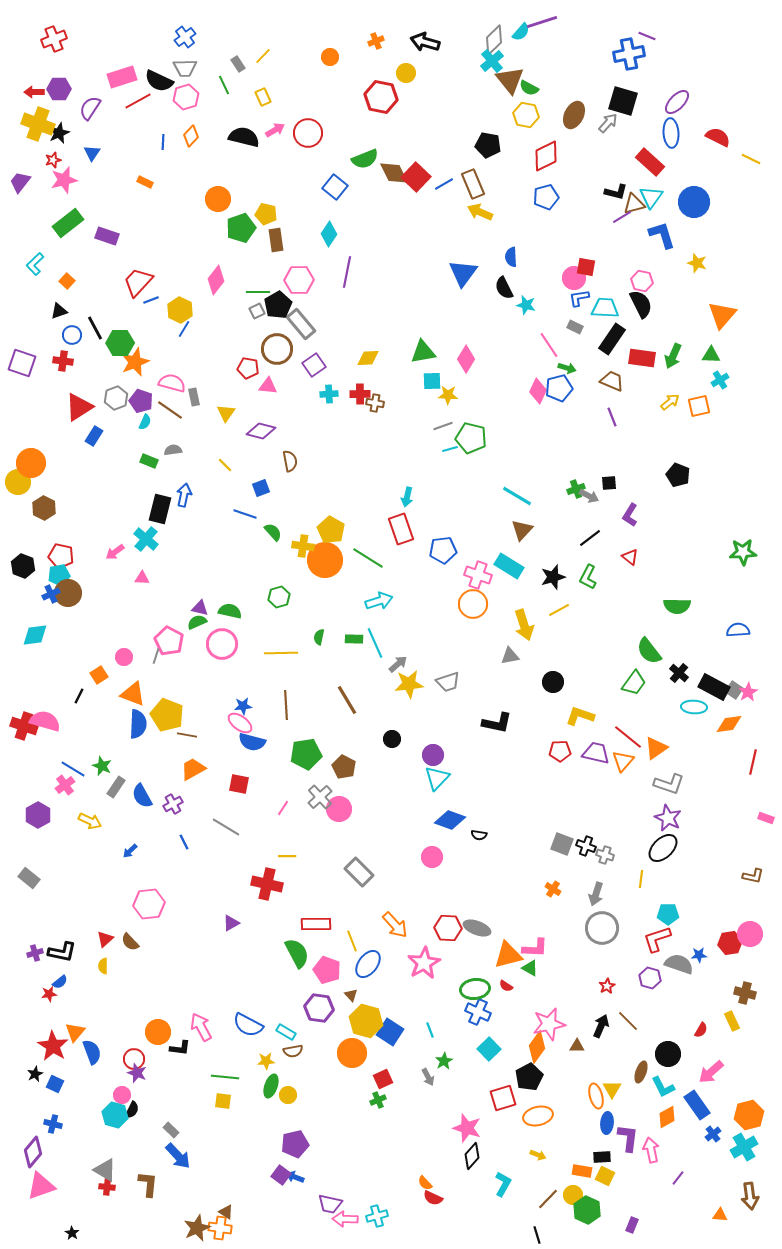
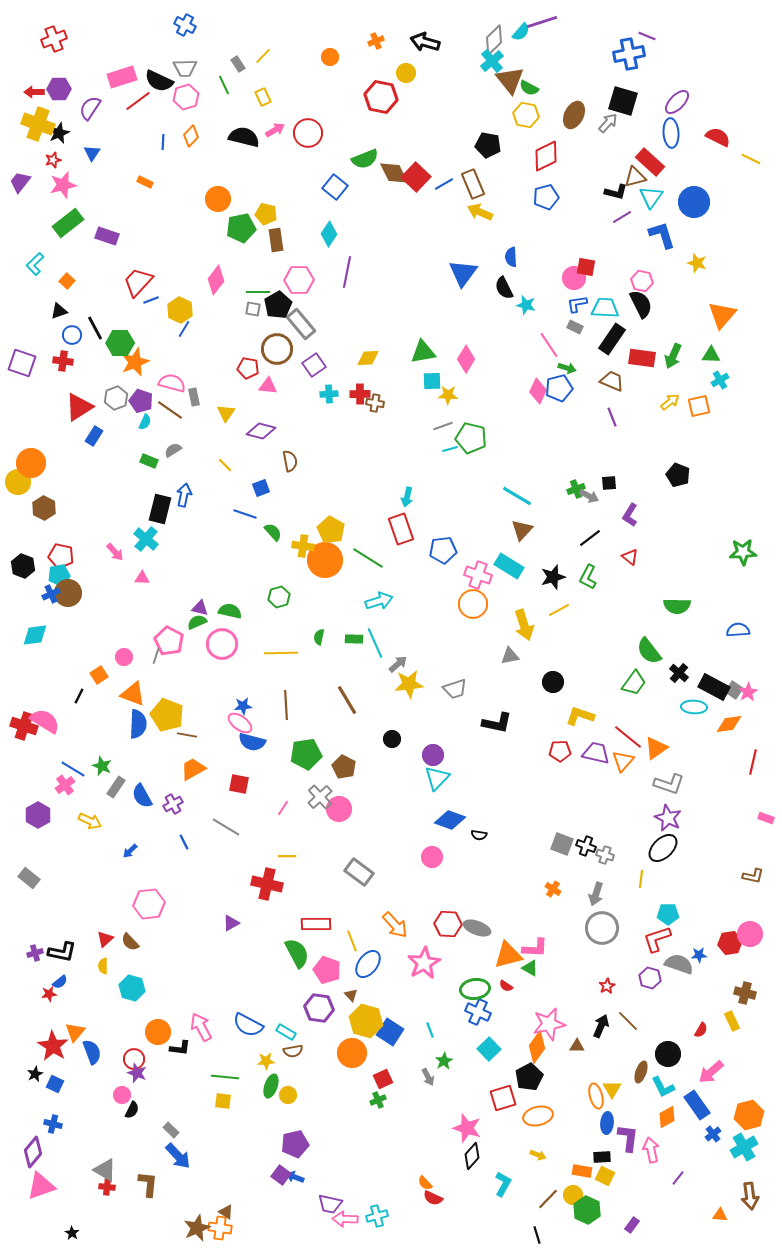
blue cross at (185, 37): moved 12 px up; rotated 25 degrees counterclockwise
red line at (138, 101): rotated 8 degrees counterclockwise
pink star at (64, 180): moved 1 px left, 5 px down
brown triangle at (634, 204): moved 1 px right, 27 px up
green pentagon at (241, 228): rotated 8 degrees clockwise
blue L-shape at (579, 298): moved 2 px left, 6 px down
gray square at (257, 311): moved 4 px left, 2 px up; rotated 35 degrees clockwise
gray semicircle at (173, 450): rotated 24 degrees counterclockwise
pink arrow at (115, 552): rotated 96 degrees counterclockwise
gray trapezoid at (448, 682): moved 7 px right, 7 px down
pink semicircle at (45, 721): rotated 16 degrees clockwise
gray rectangle at (359, 872): rotated 8 degrees counterclockwise
red hexagon at (448, 928): moved 4 px up
cyan hexagon at (115, 1115): moved 17 px right, 127 px up
purple rectangle at (632, 1225): rotated 14 degrees clockwise
